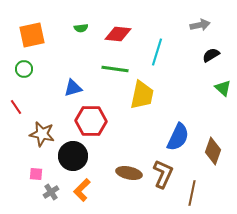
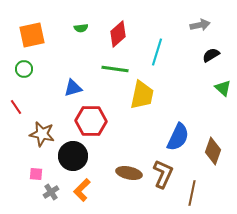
red diamond: rotated 48 degrees counterclockwise
